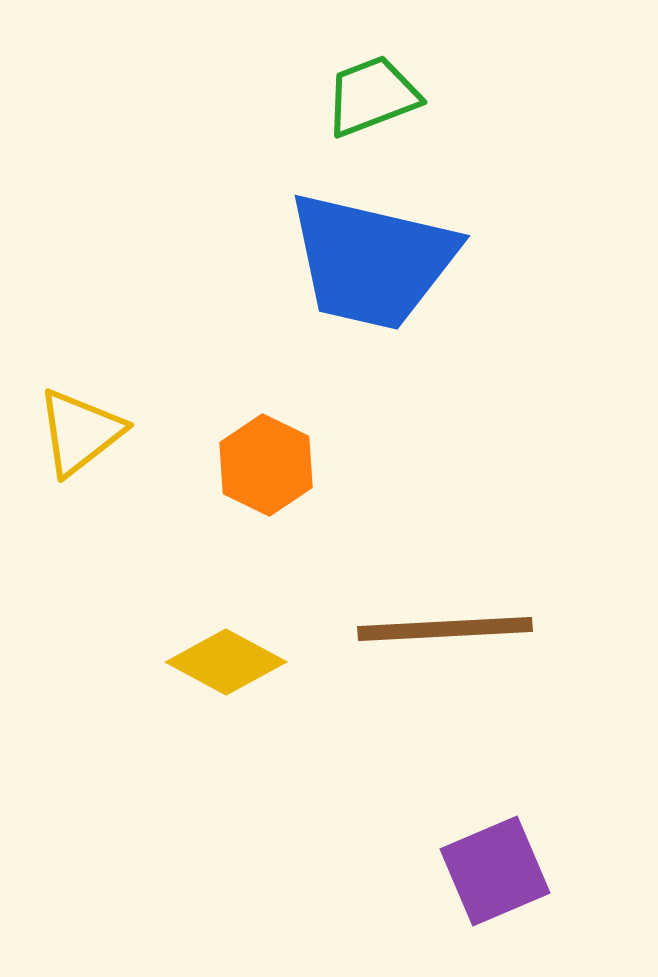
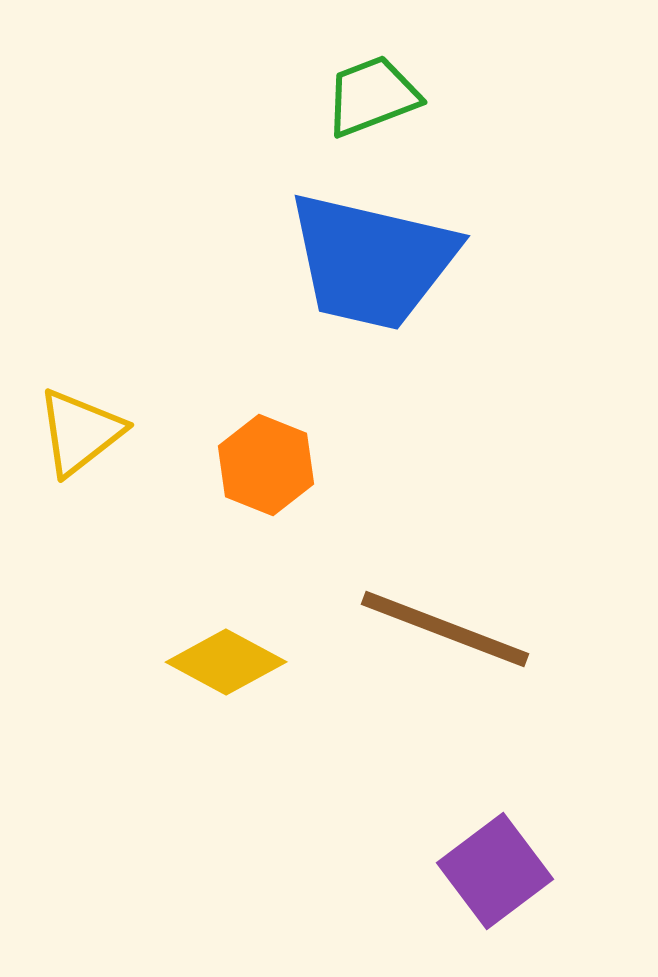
orange hexagon: rotated 4 degrees counterclockwise
brown line: rotated 24 degrees clockwise
purple square: rotated 14 degrees counterclockwise
